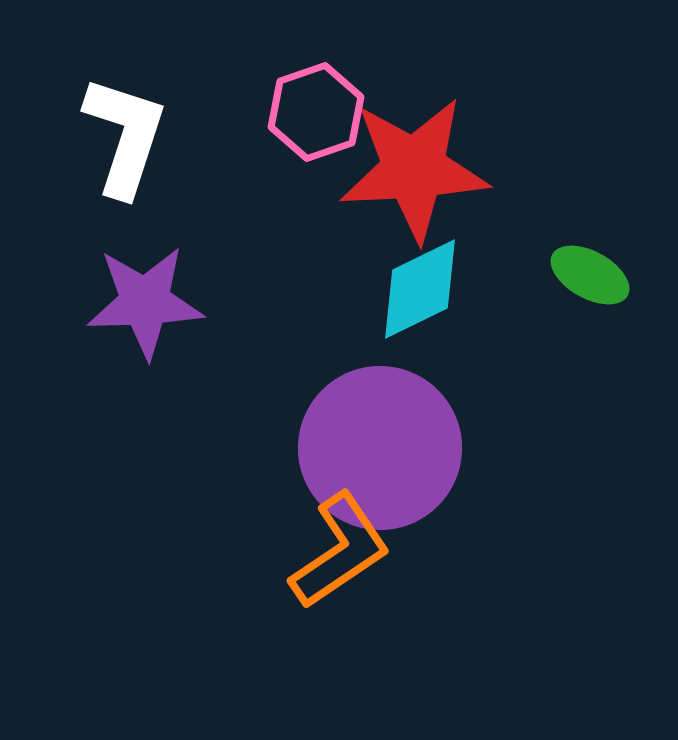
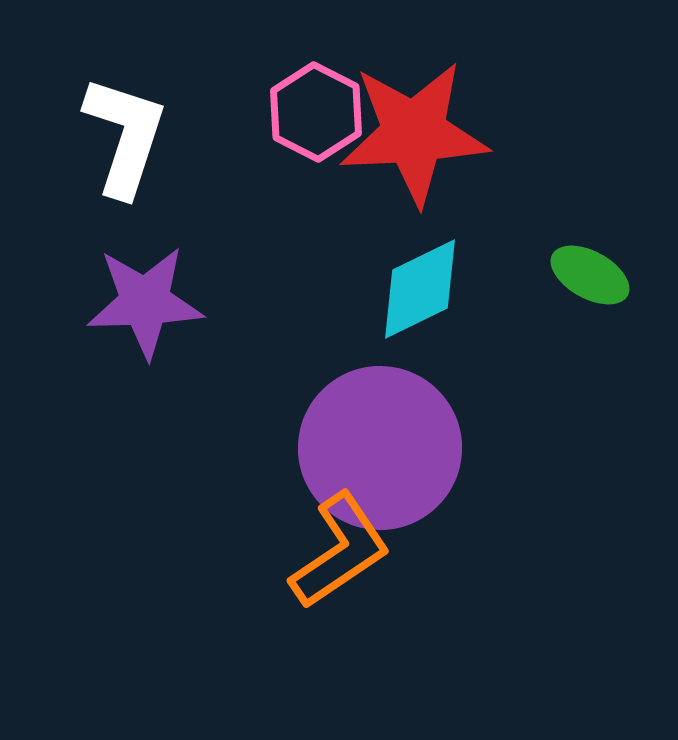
pink hexagon: rotated 14 degrees counterclockwise
red star: moved 36 px up
